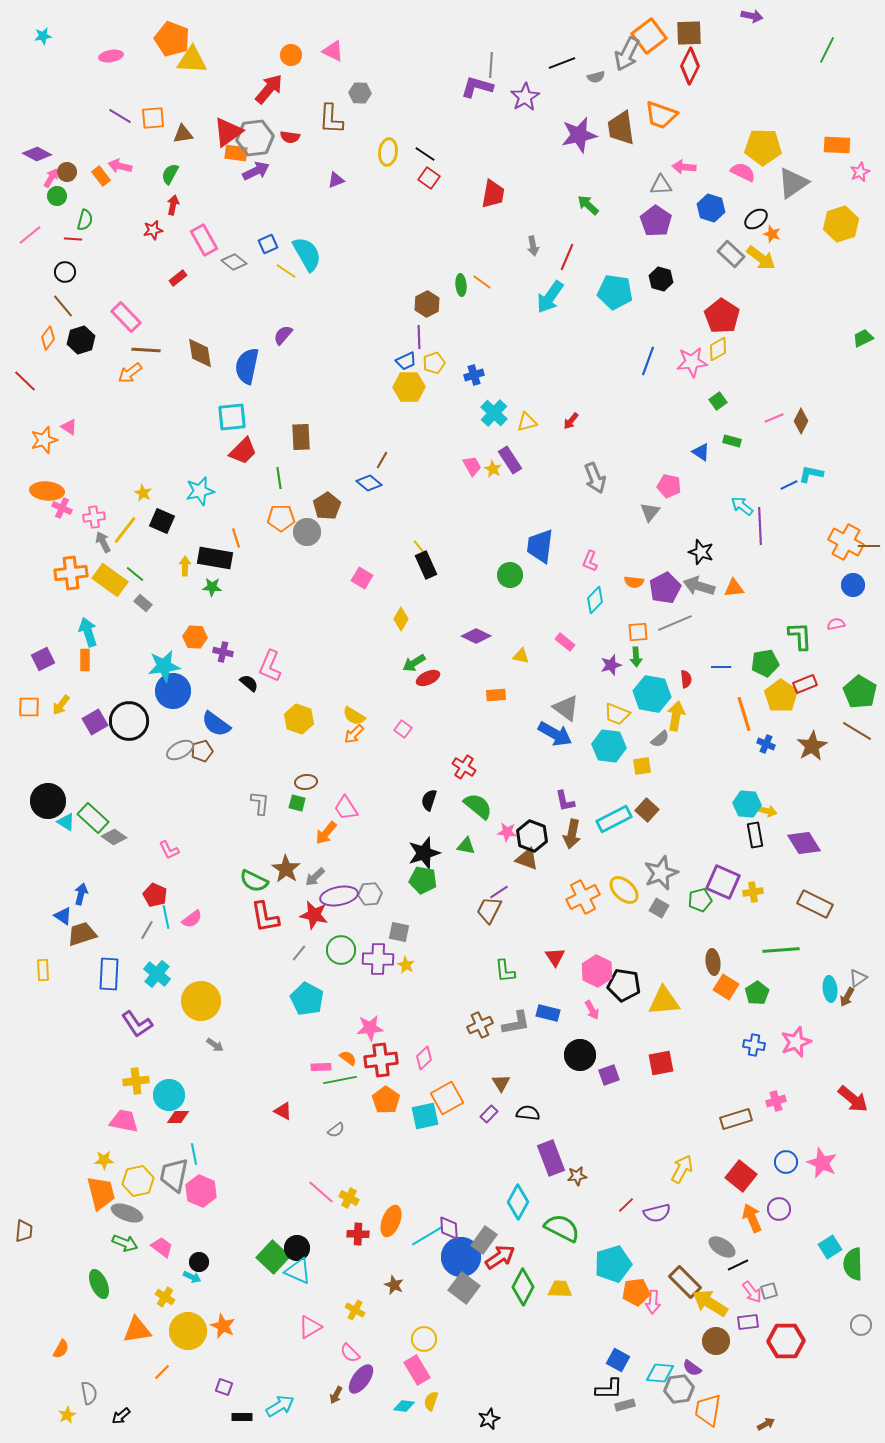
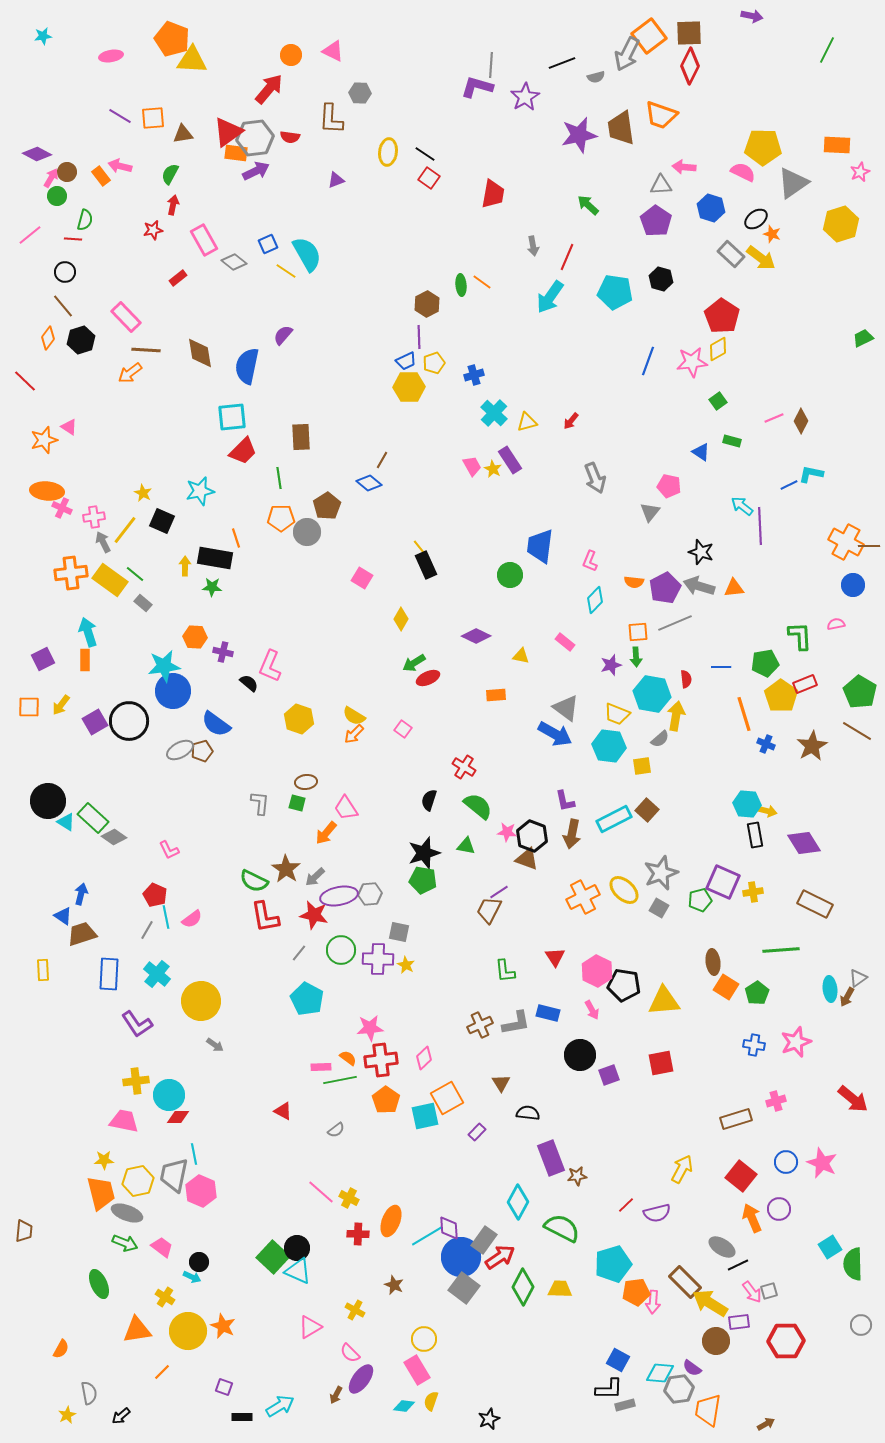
purple rectangle at (489, 1114): moved 12 px left, 18 px down
purple rectangle at (748, 1322): moved 9 px left
